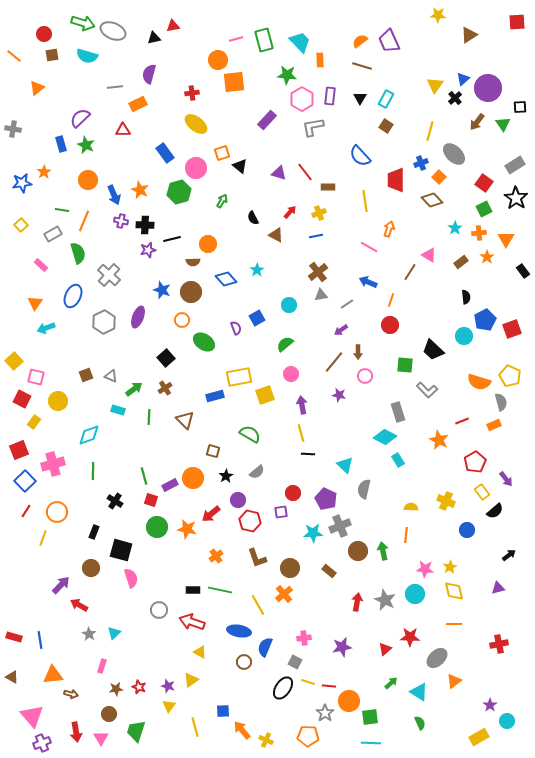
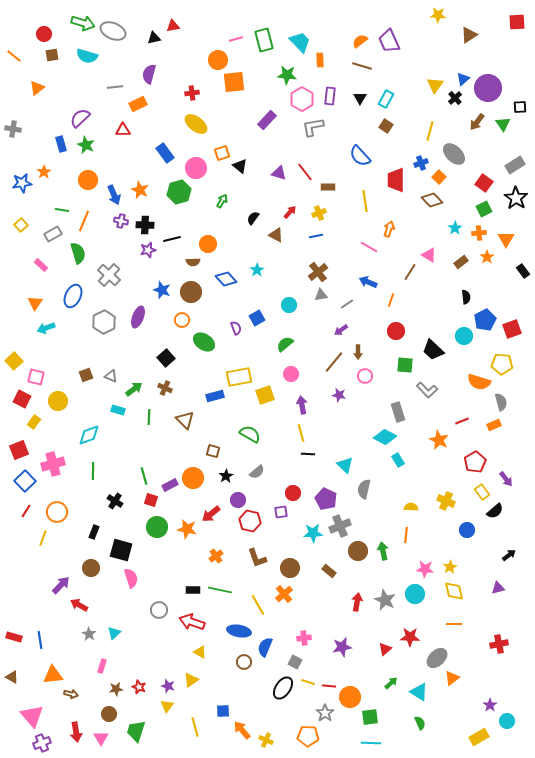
black semicircle at (253, 218): rotated 64 degrees clockwise
red circle at (390, 325): moved 6 px right, 6 px down
yellow pentagon at (510, 376): moved 8 px left, 12 px up; rotated 20 degrees counterclockwise
brown cross at (165, 388): rotated 32 degrees counterclockwise
orange triangle at (454, 681): moved 2 px left, 3 px up
orange circle at (349, 701): moved 1 px right, 4 px up
yellow triangle at (169, 706): moved 2 px left
